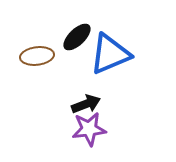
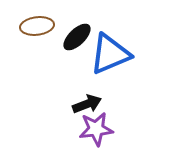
brown ellipse: moved 30 px up
black arrow: moved 1 px right
purple star: moved 7 px right
